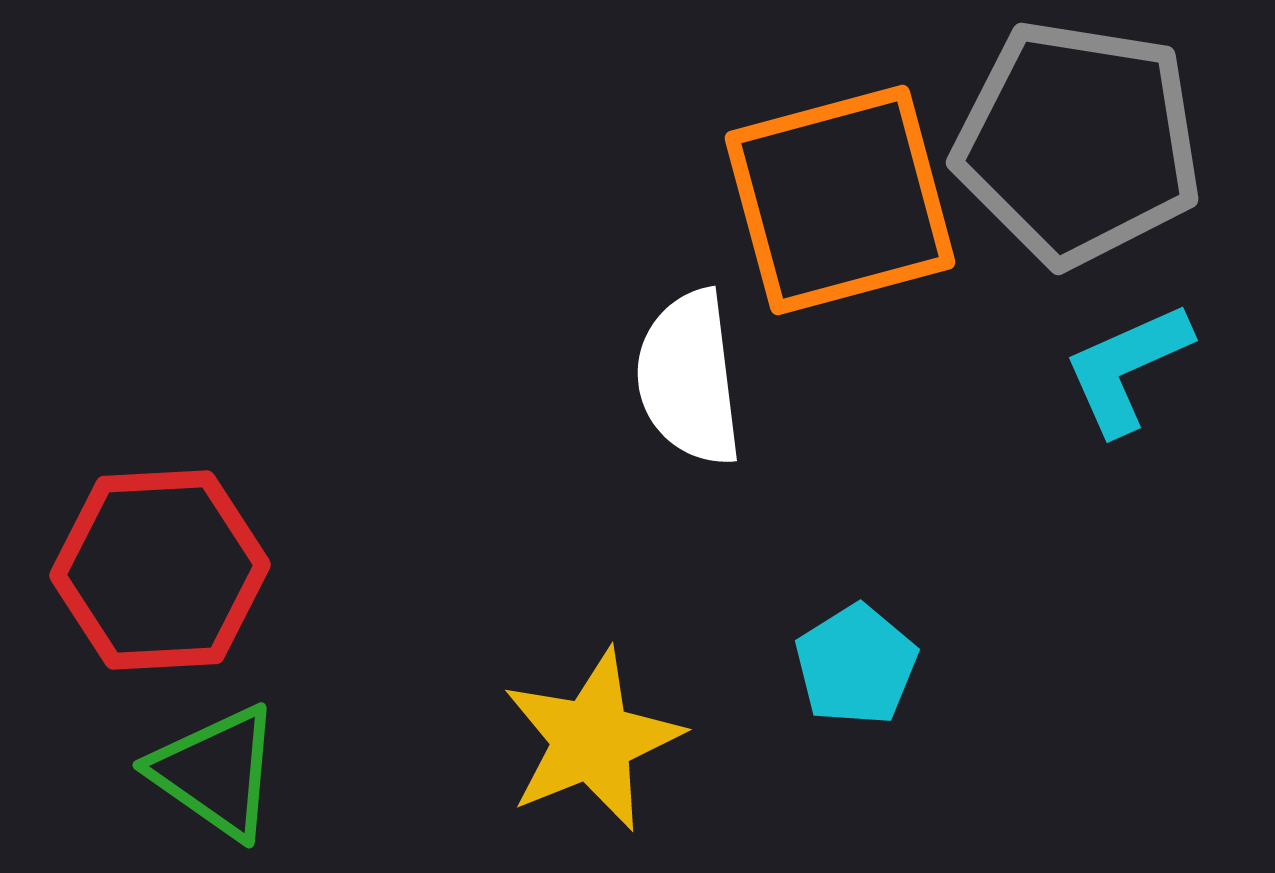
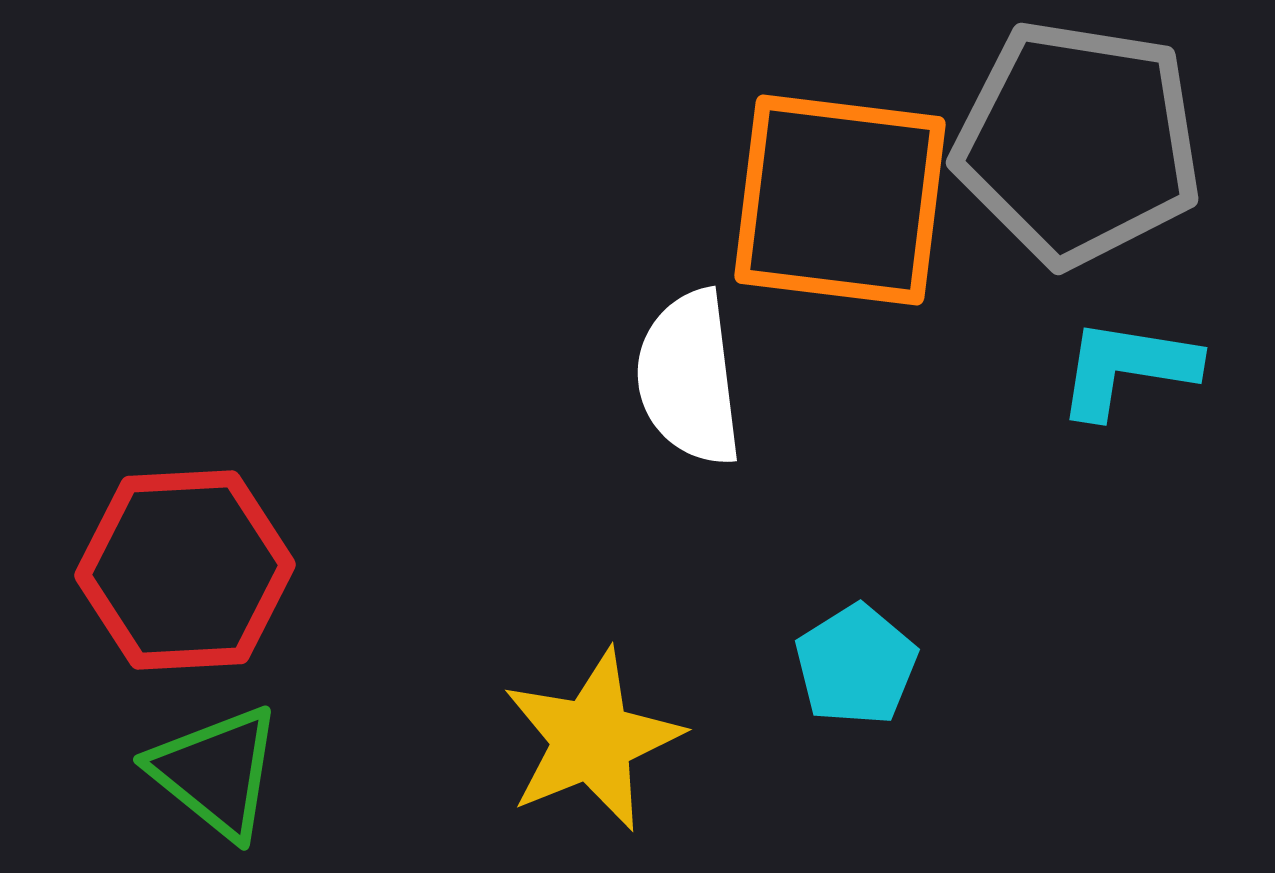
orange square: rotated 22 degrees clockwise
cyan L-shape: rotated 33 degrees clockwise
red hexagon: moved 25 px right
green triangle: rotated 4 degrees clockwise
